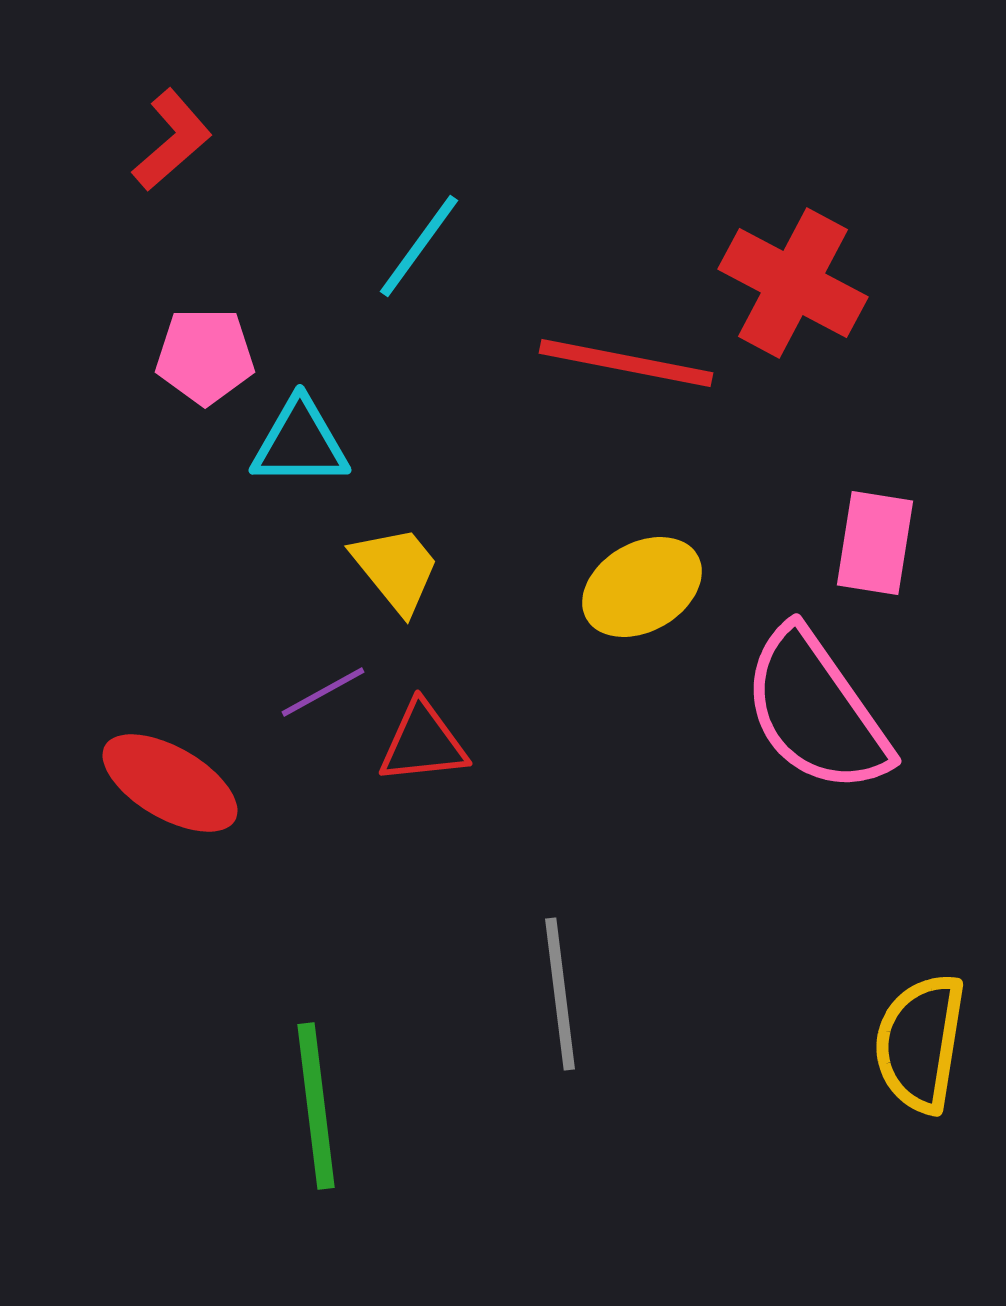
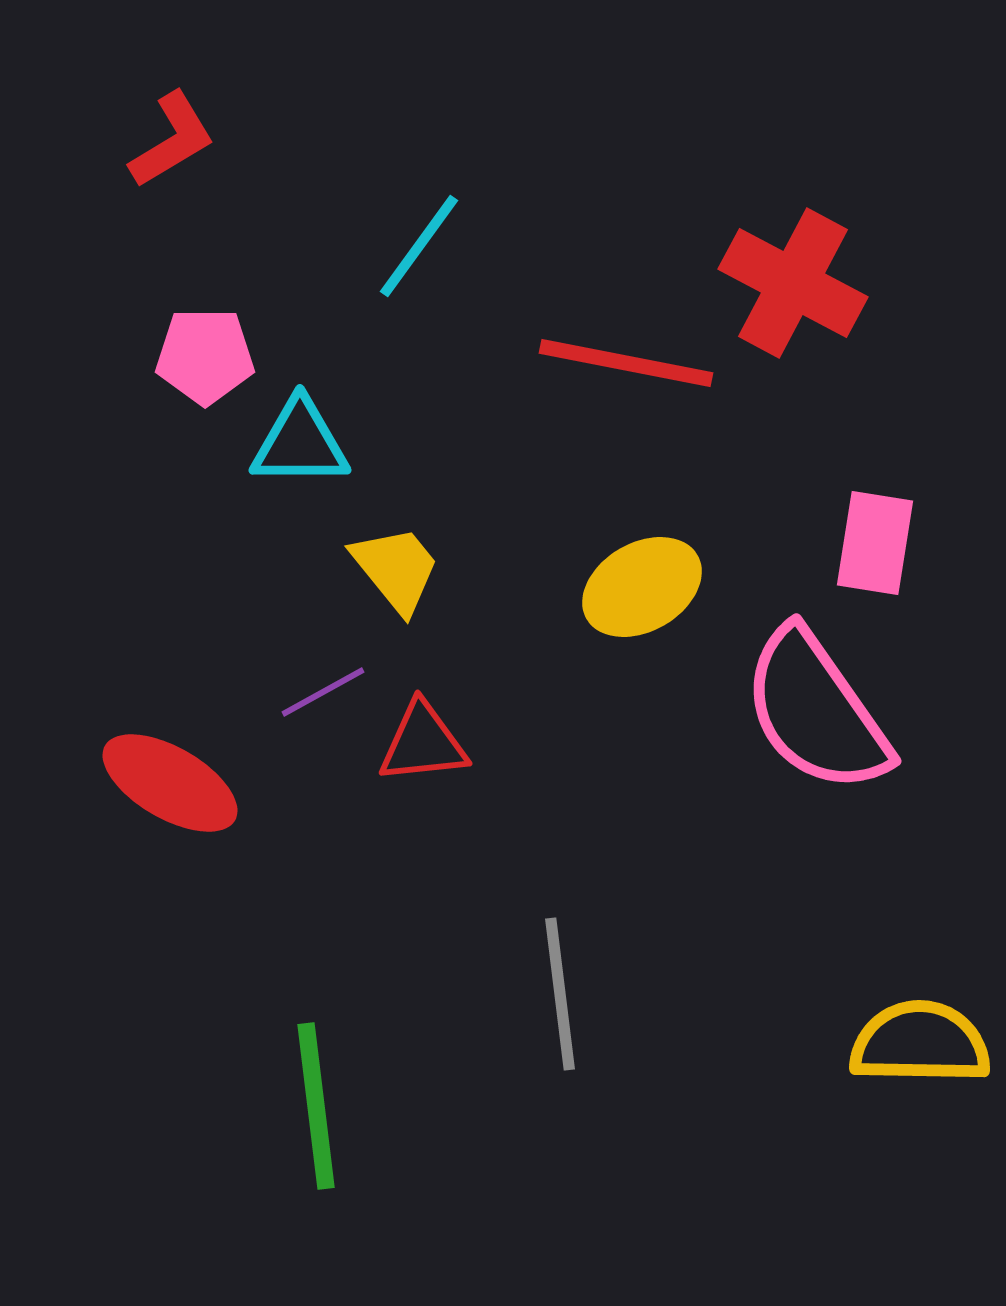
red L-shape: rotated 10 degrees clockwise
yellow semicircle: rotated 82 degrees clockwise
